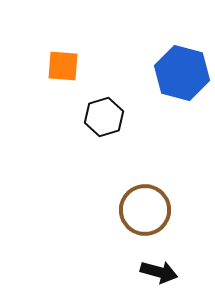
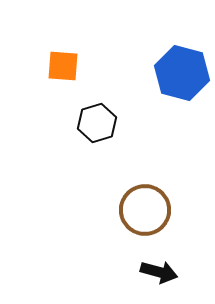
black hexagon: moved 7 px left, 6 px down
